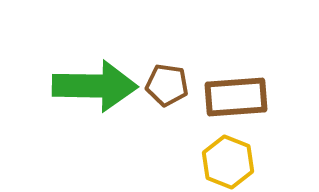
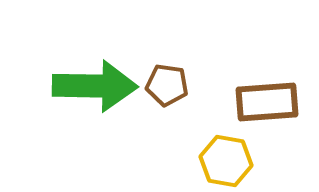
brown rectangle: moved 31 px right, 5 px down
yellow hexagon: moved 2 px left, 1 px up; rotated 12 degrees counterclockwise
